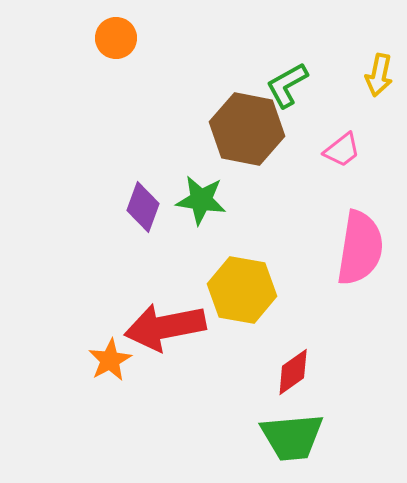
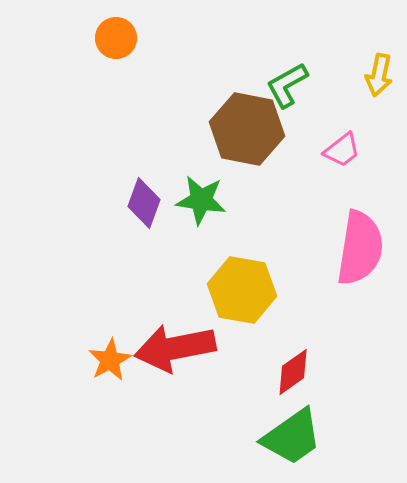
purple diamond: moved 1 px right, 4 px up
red arrow: moved 10 px right, 21 px down
green trapezoid: rotated 30 degrees counterclockwise
